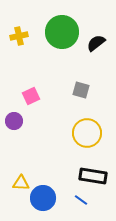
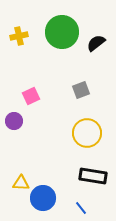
gray square: rotated 36 degrees counterclockwise
blue line: moved 8 px down; rotated 16 degrees clockwise
